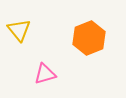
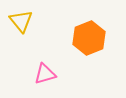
yellow triangle: moved 2 px right, 9 px up
